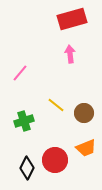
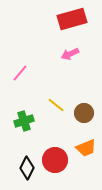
pink arrow: rotated 108 degrees counterclockwise
